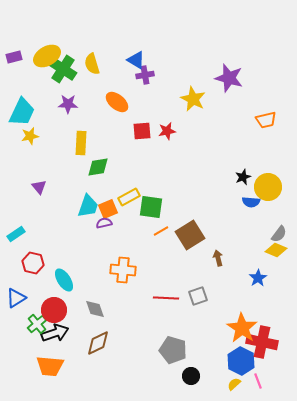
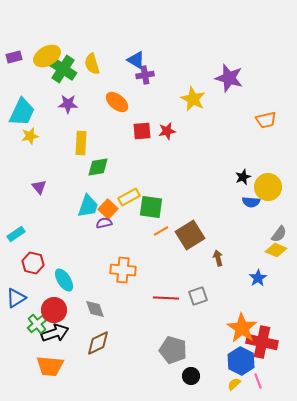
orange square at (108, 209): rotated 24 degrees counterclockwise
